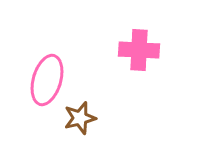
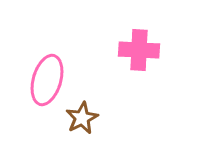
brown star: moved 2 px right; rotated 12 degrees counterclockwise
